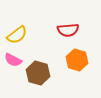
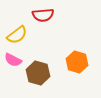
red semicircle: moved 25 px left, 15 px up
orange hexagon: moved 2 px down
